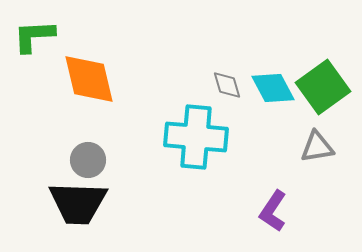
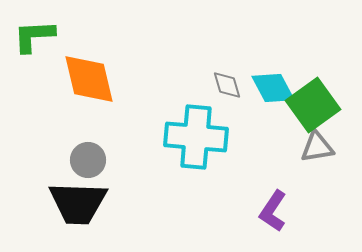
green square: moved 10 px left, 18 px down
